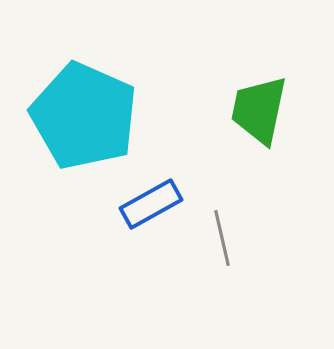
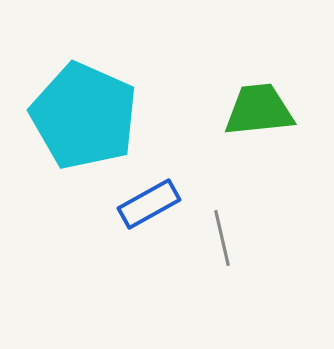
green trapezoid: rotated 72 degrees clockwise
blue rectangle: moved 2 px left
